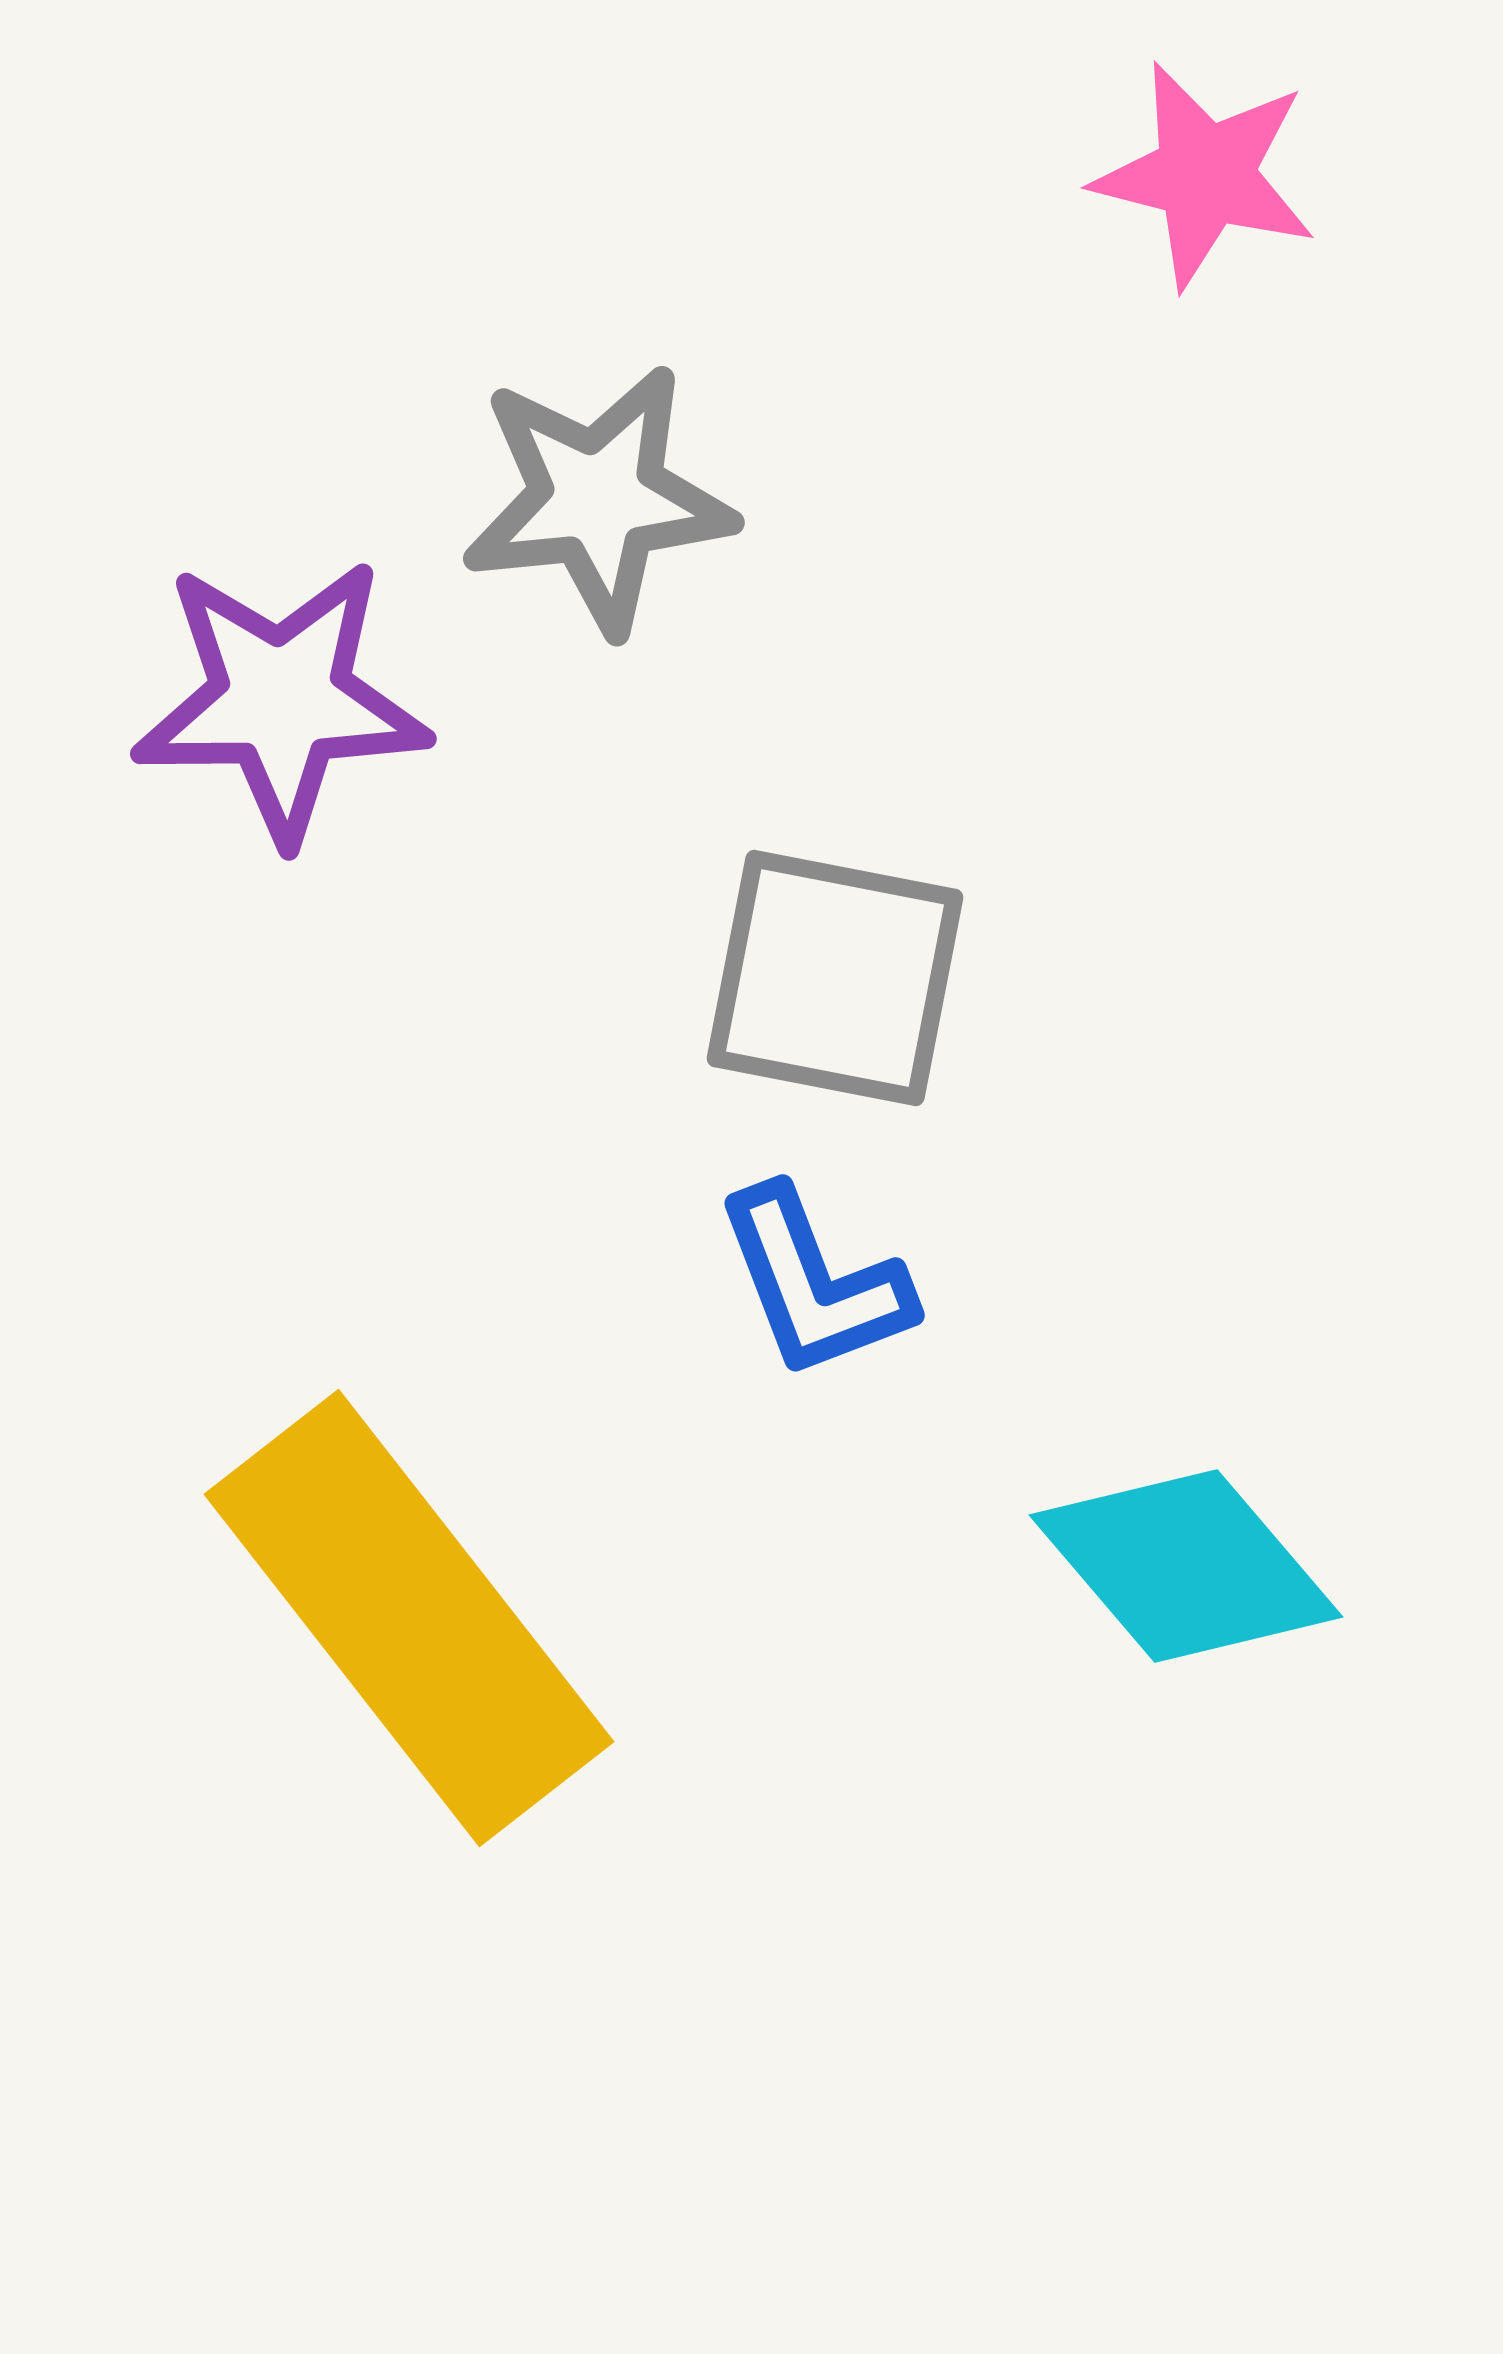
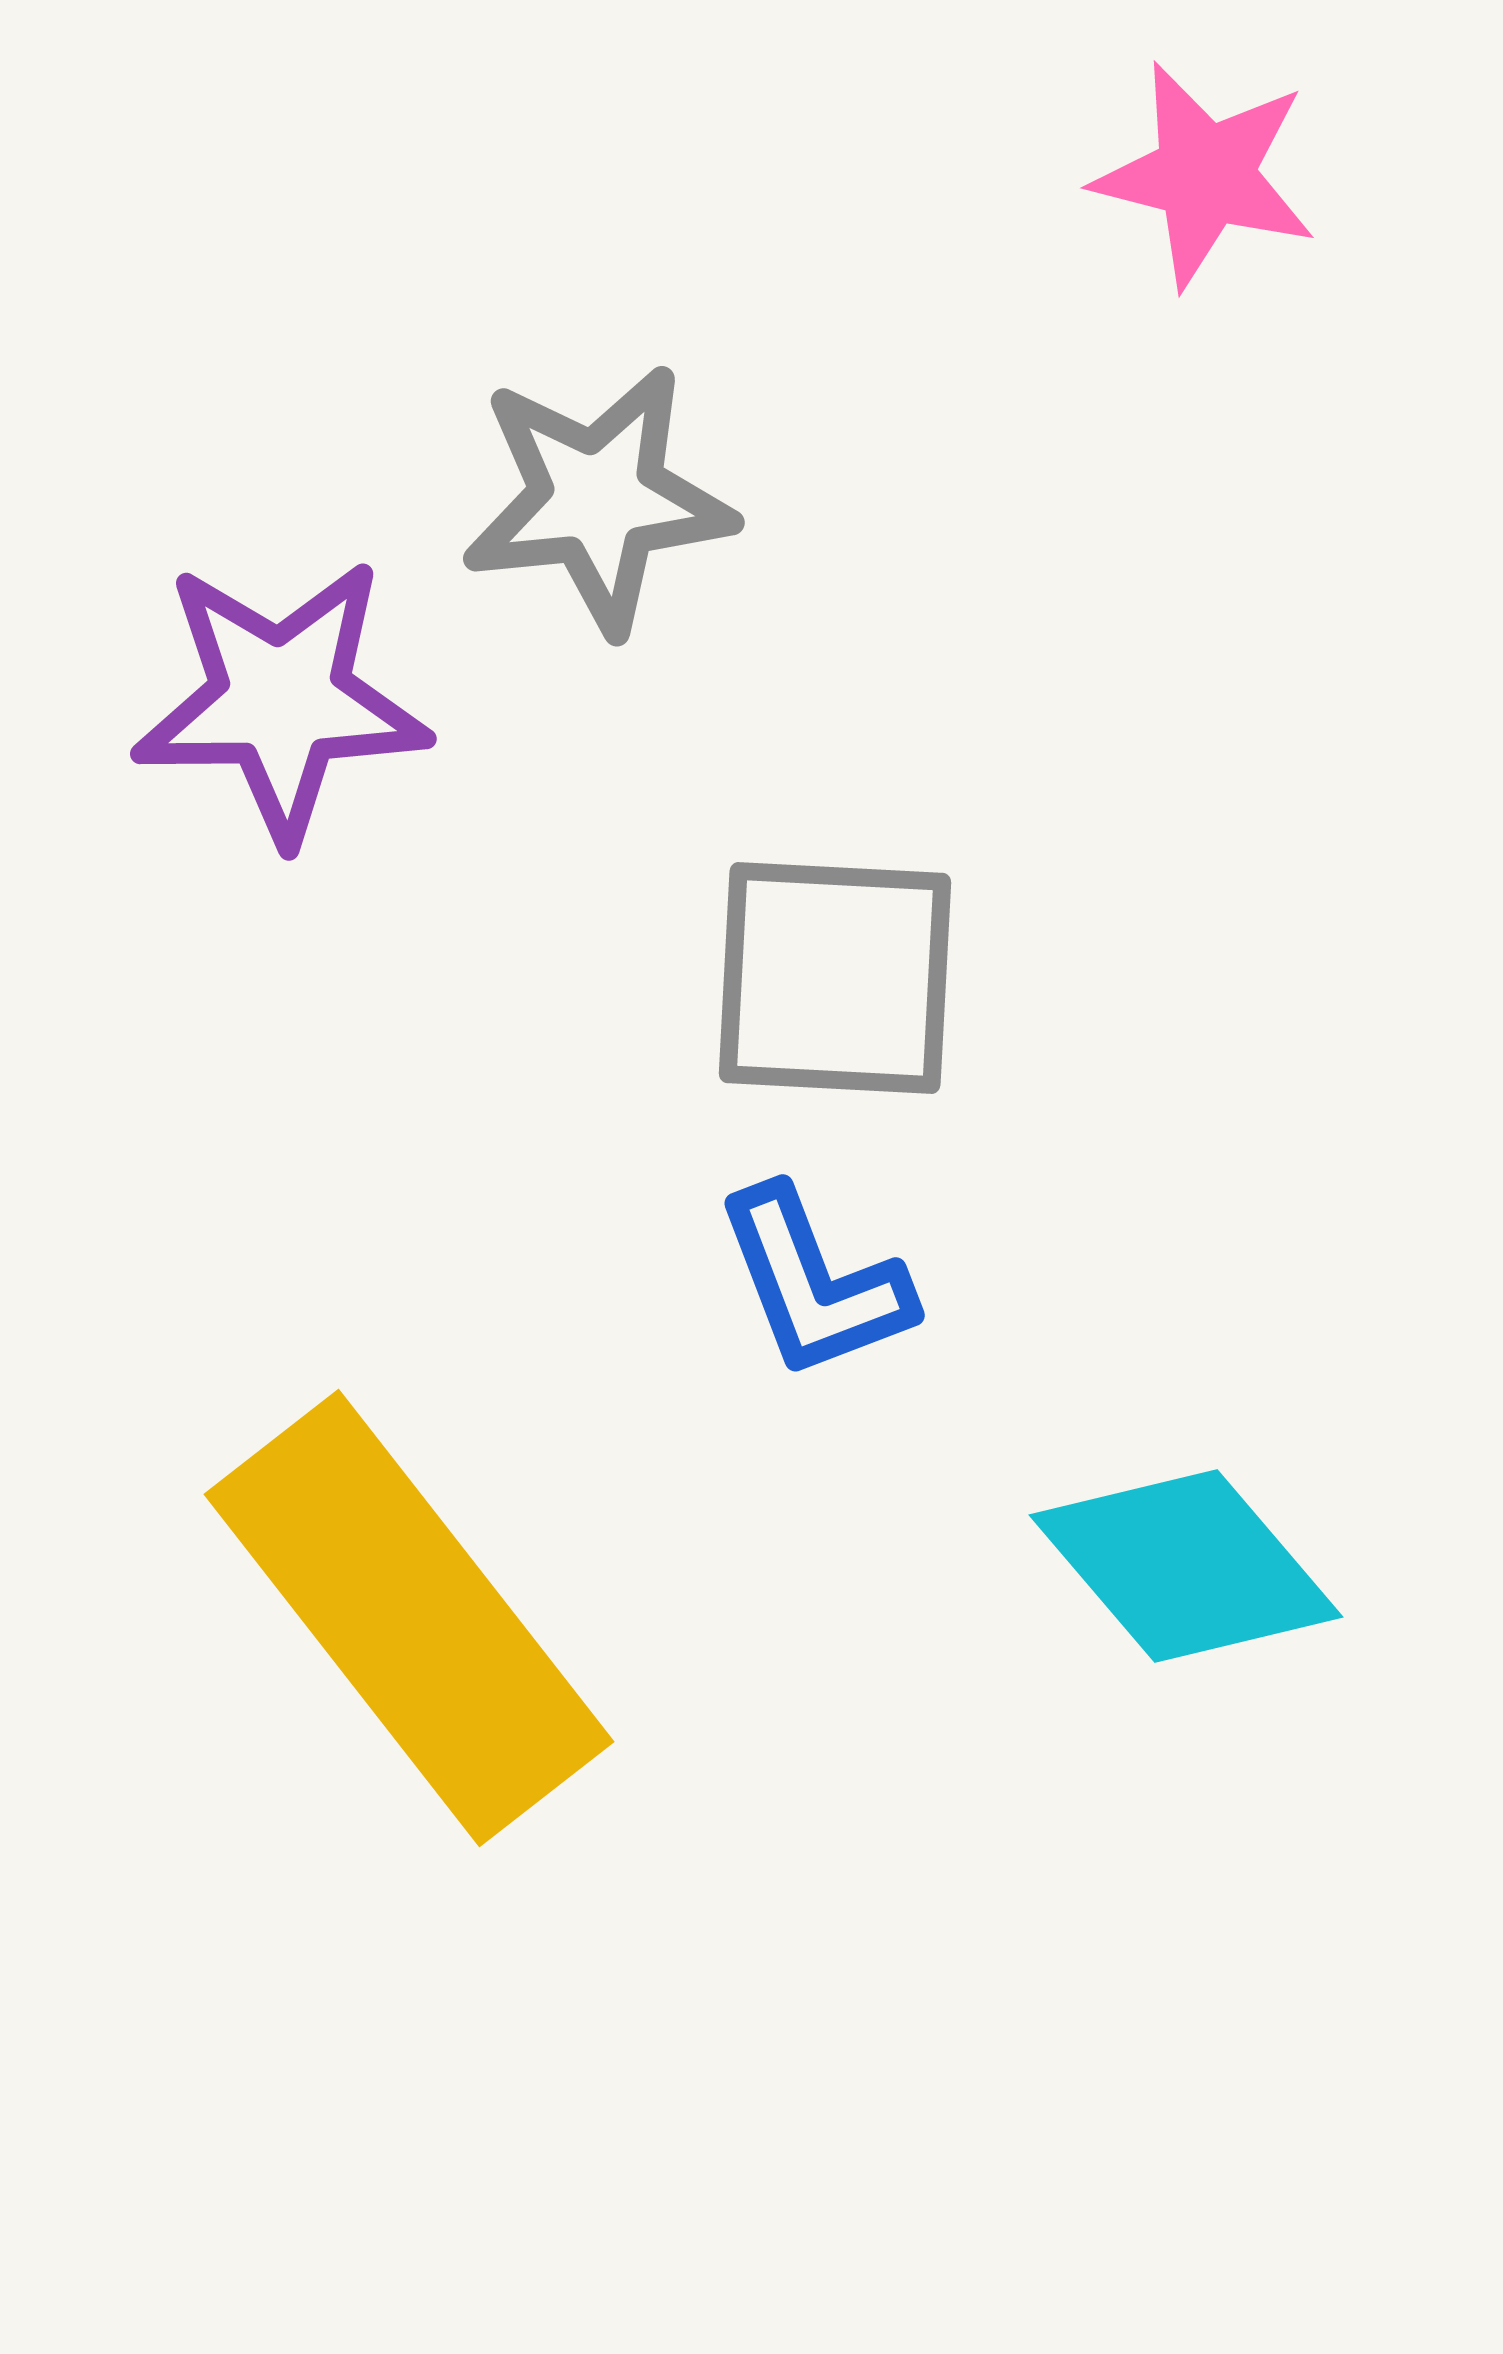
gray square: rotated 8 degrees counterclockwise
